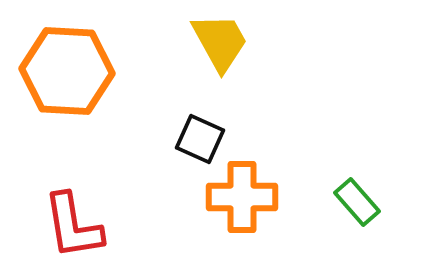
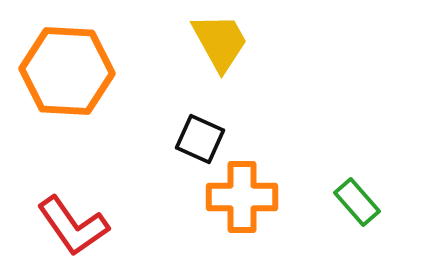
red L-shape: rotated 26 degrees counterclockwise
